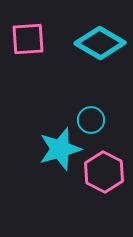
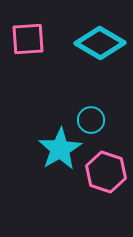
cyan star: rotated 15 degrees counterclockwise
pink hexagon: moved 2 px right; rotated 9 degrees counterclockwise
